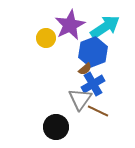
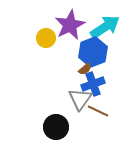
blue cross: rotated 10 degrees clockwise
